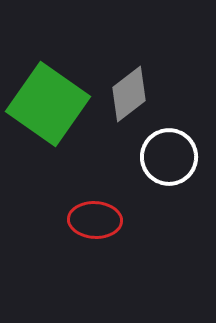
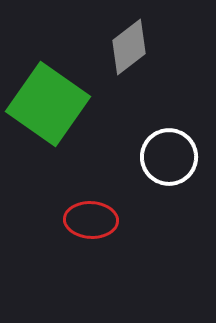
gray diamond: moved 47 px up
red ellipse: moved 4 px left
